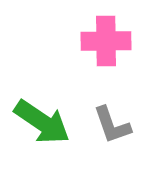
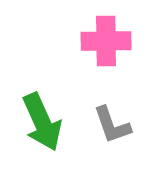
green arrow: rotated 32 degrees clockwise
